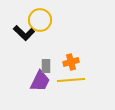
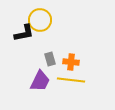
black L-shape: rotated 55 degrees counterclockwise
orange cross: rotated 21 degrees clockwise
gray rectangle: moved 4 px right, 7 px up; rotated 16 degrees counterclockwise
yellow line: rotated 12 degrees clockwise
